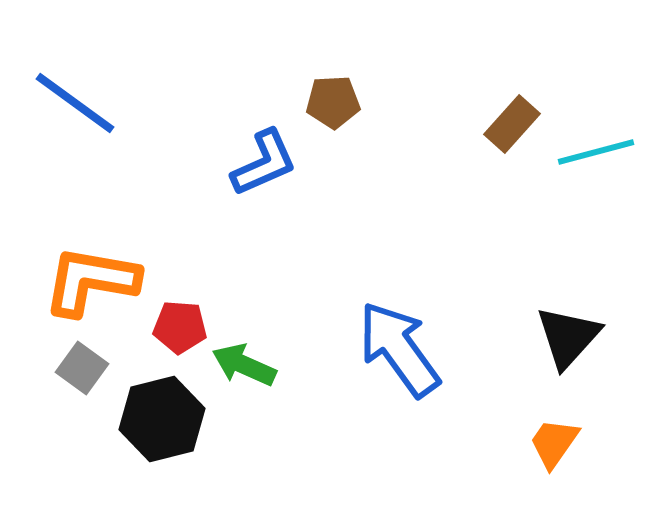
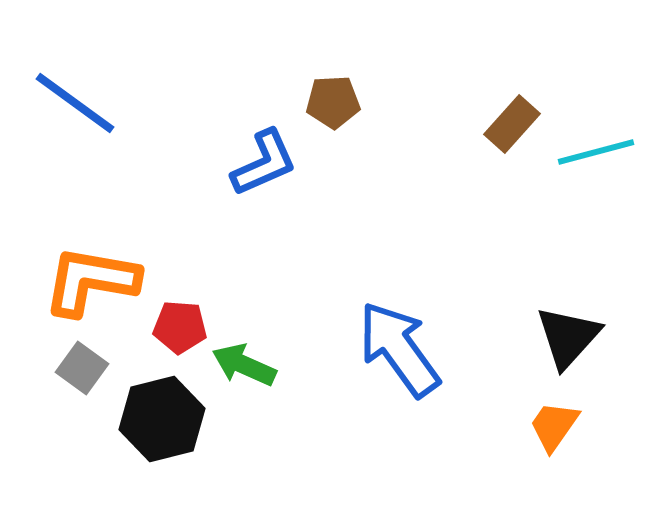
orange trapezoid: moved 17 px up
